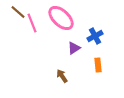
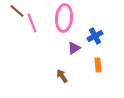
brown line: moved 1 px left, 1 px up
pink ellipse: moved 3 px right; rotated 52 degrees clockwise
